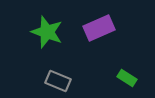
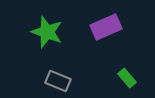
purple rectangle: moved 7 px right, 1 px up
green rectangle: rotated 18 degrees clockwise
